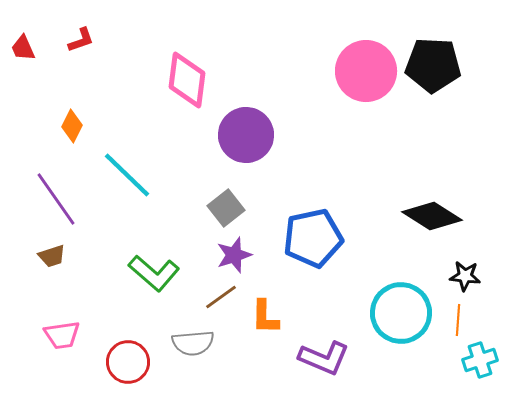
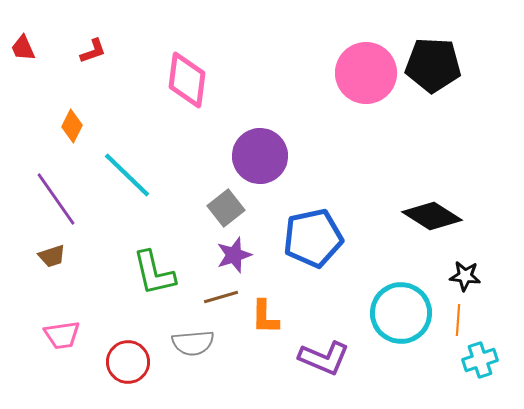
red L-shape: moved 12 px right, 11 px down
pink circle: moved 2 px down
purple circle: moved 14 px right, 21 px down
green L-shape: rotated 36 degrees clockwise
brown line: rotated 20 degrees clockwise
